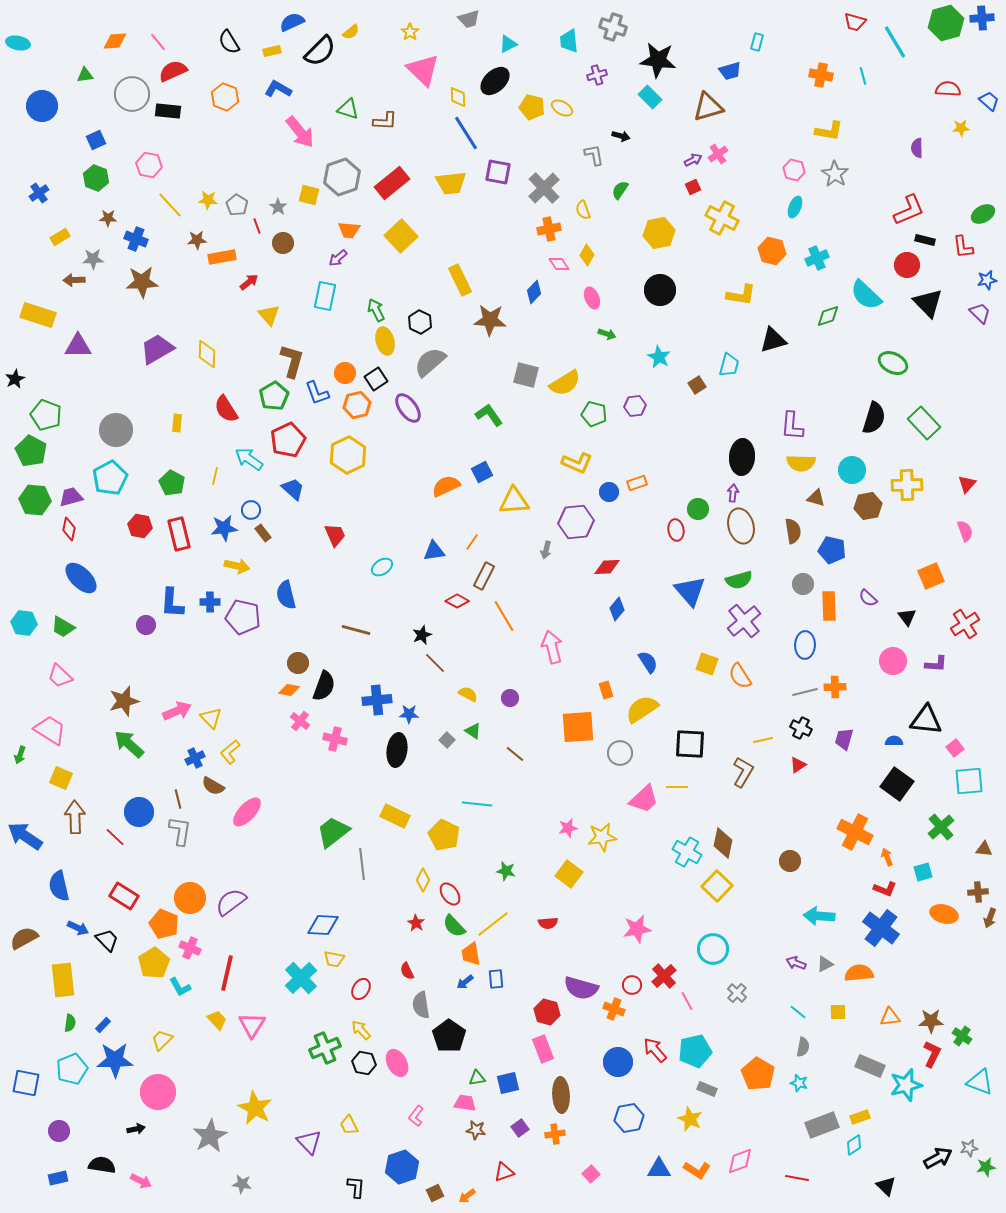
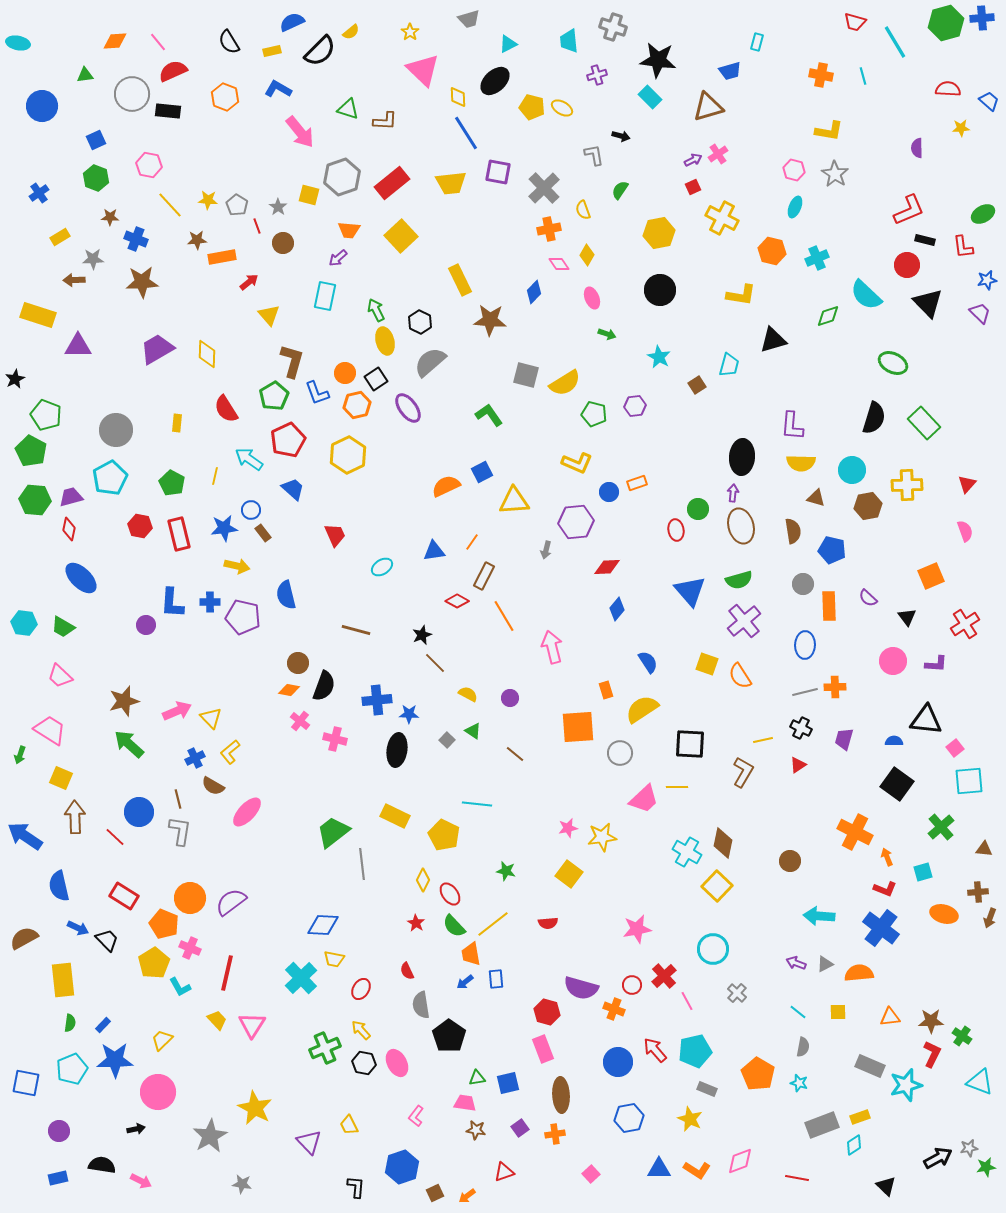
brown star at (108, 218): moved 2 px right, 1 px up
